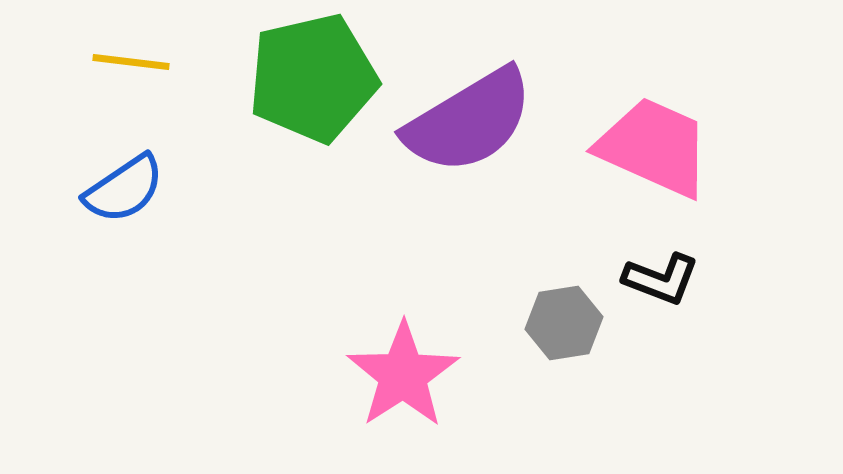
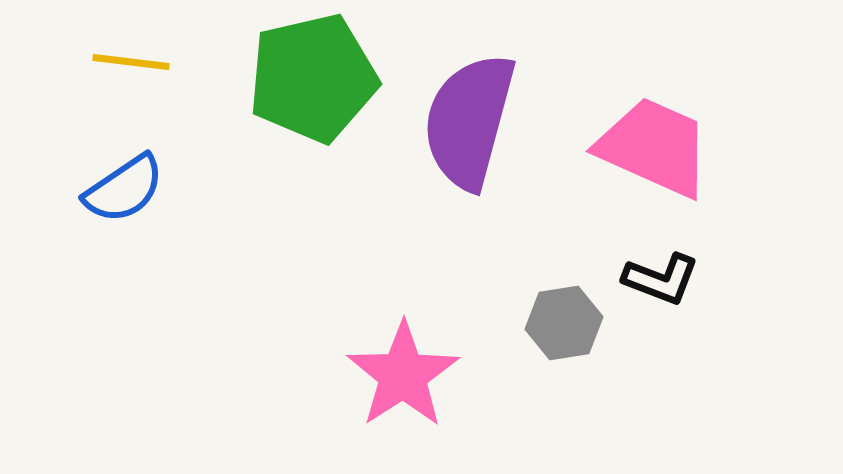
purple semicircle: rotated 136 degrees clockwise
